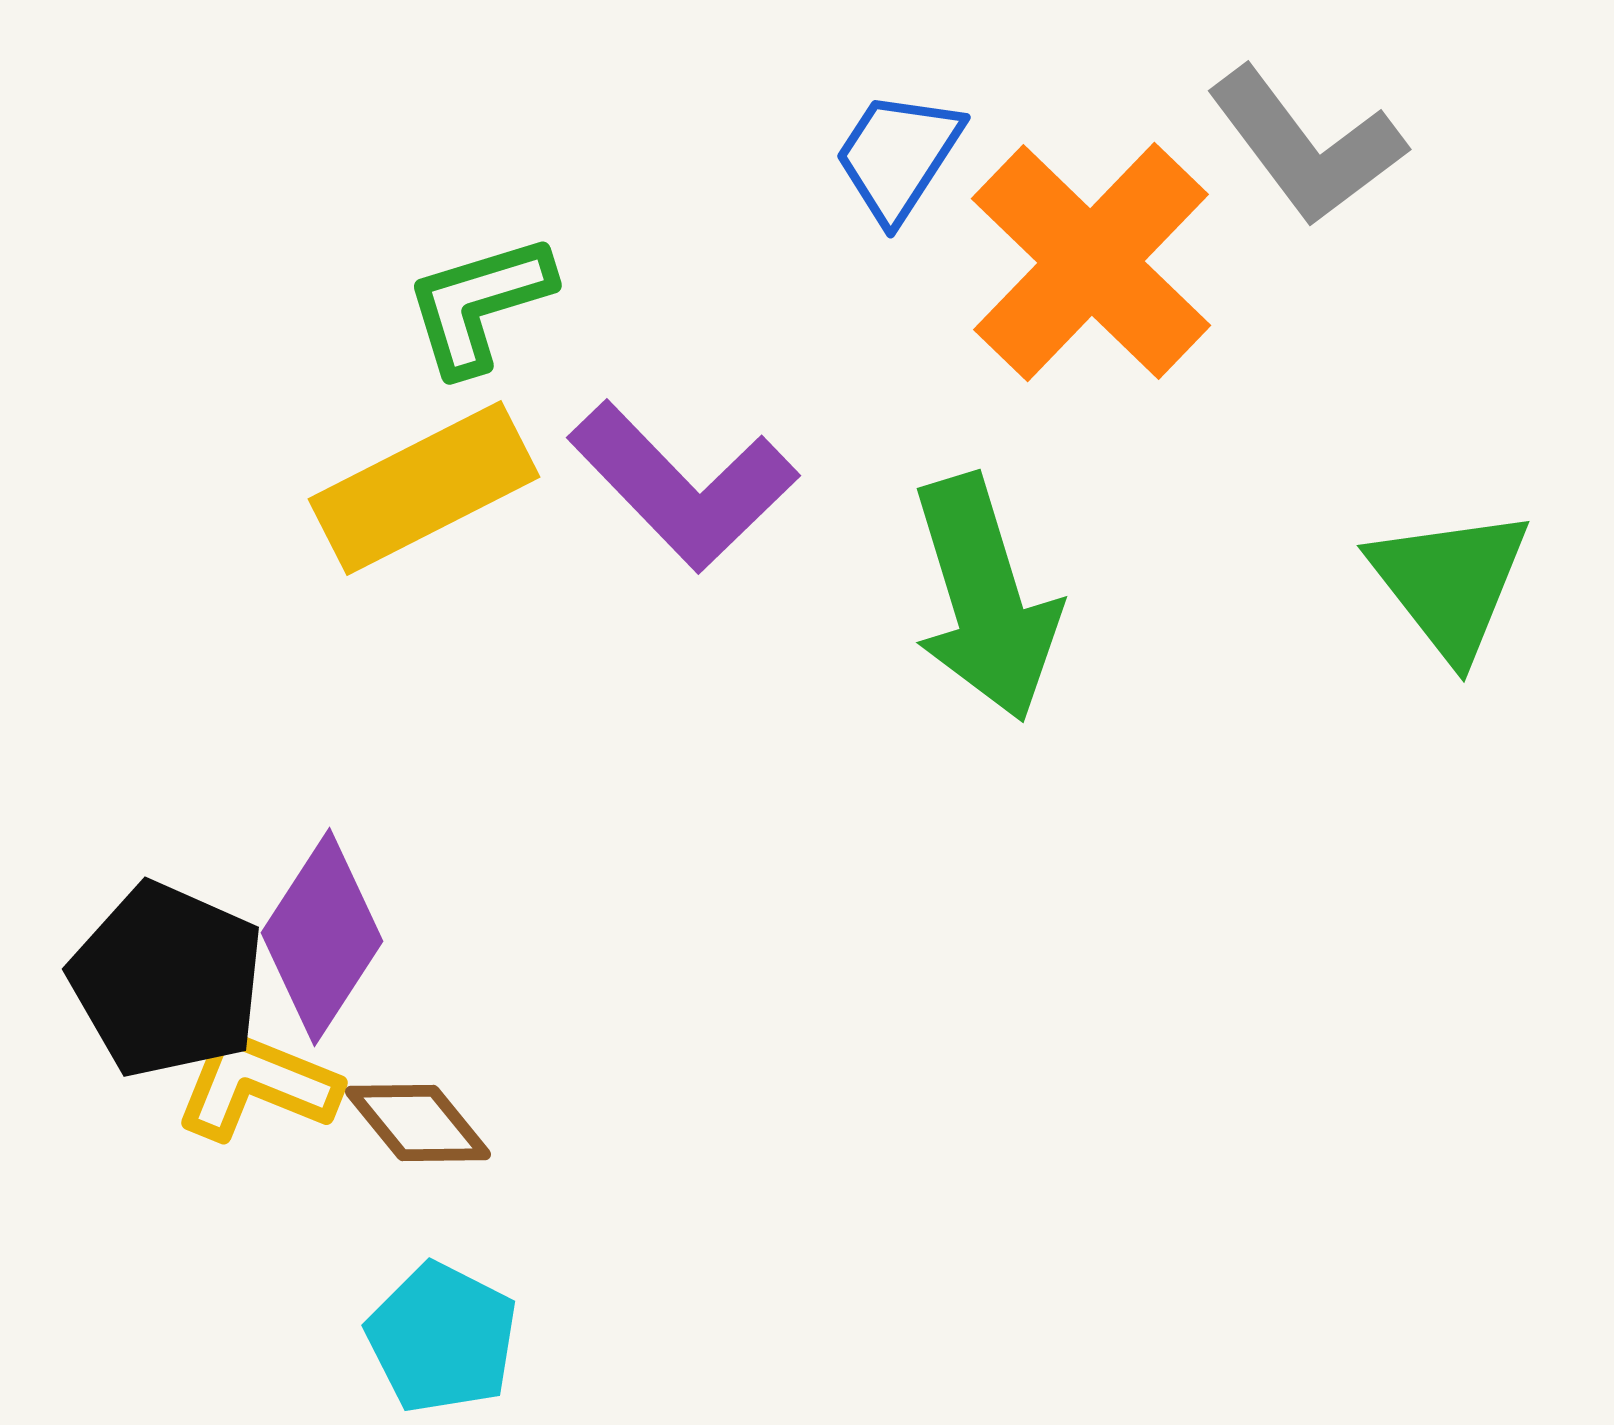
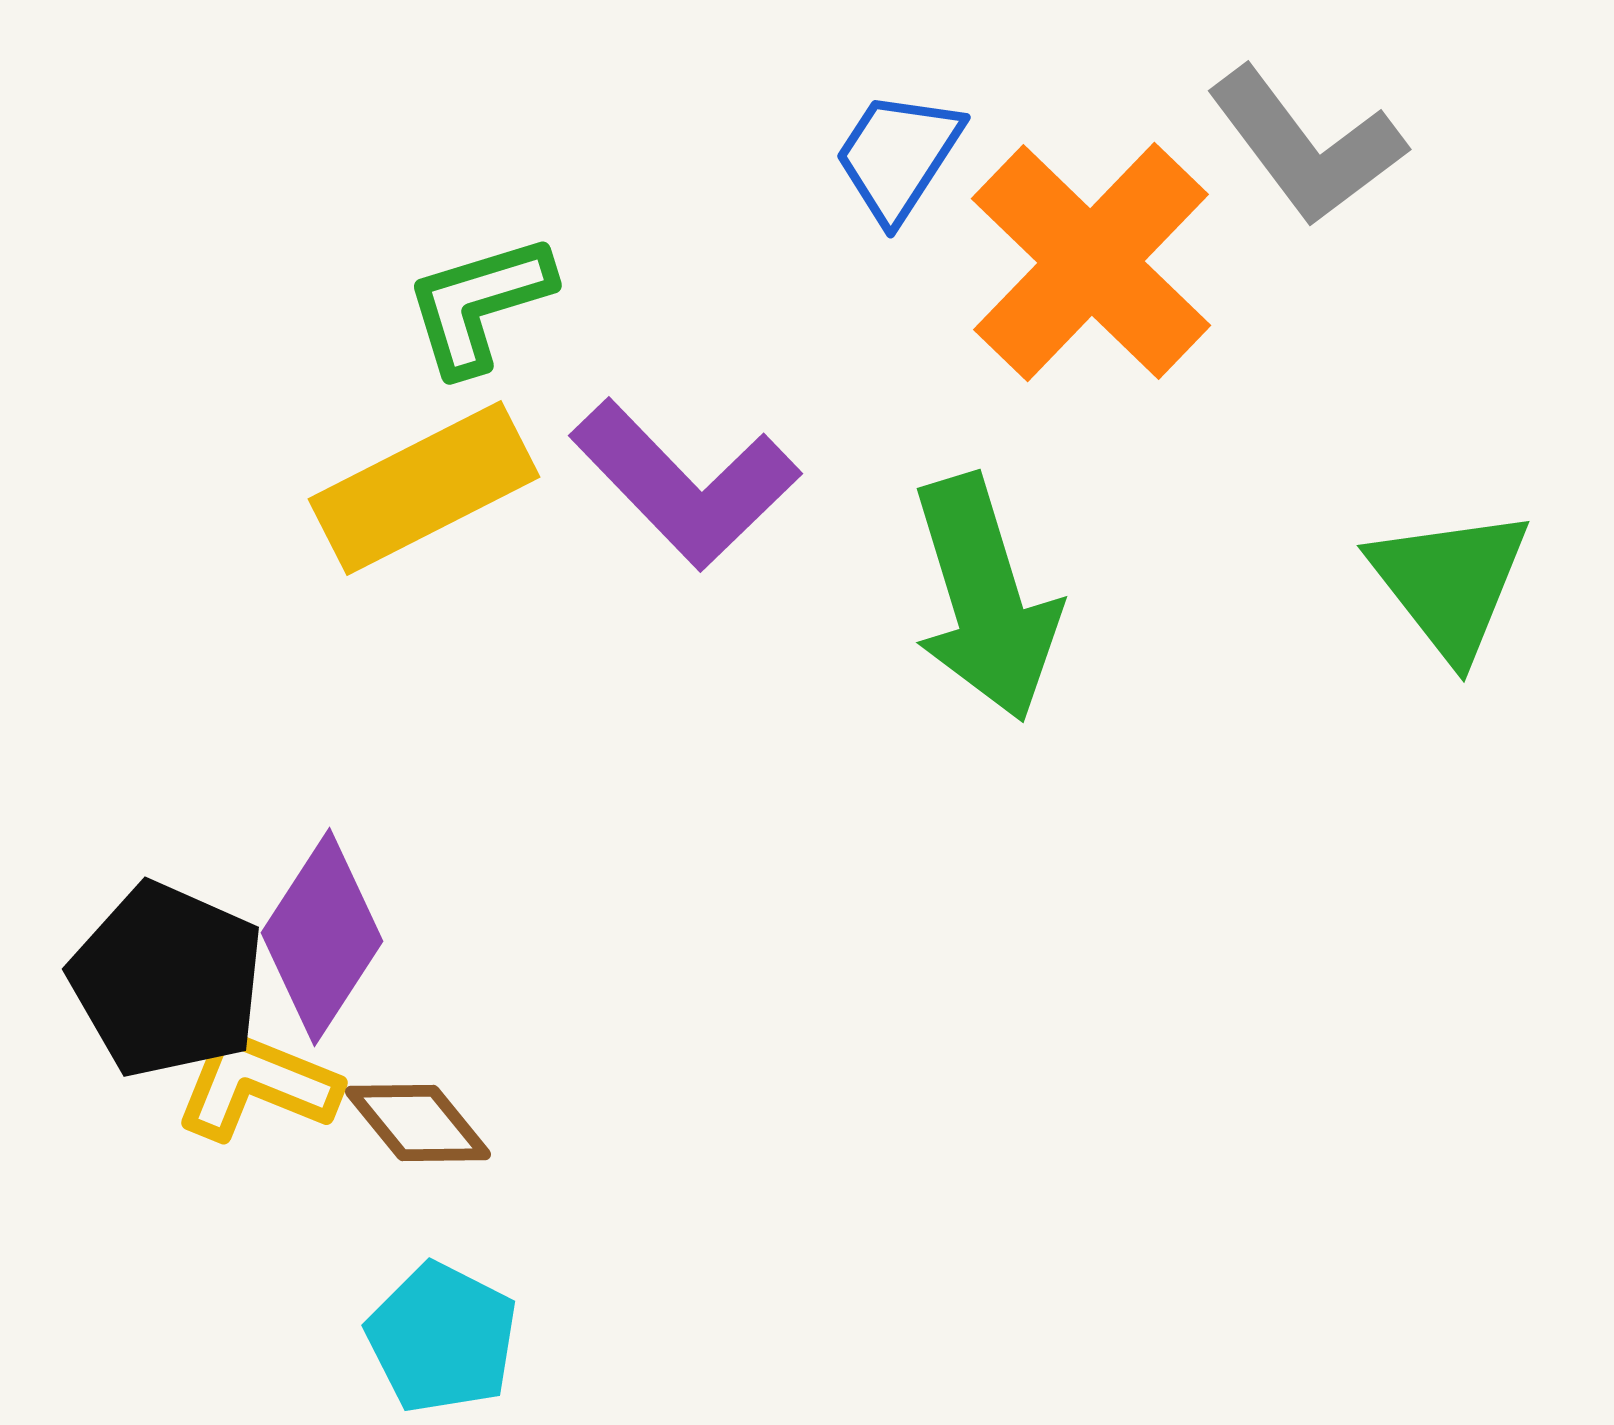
purple L-shape: moved 2 px right, 2 px up
